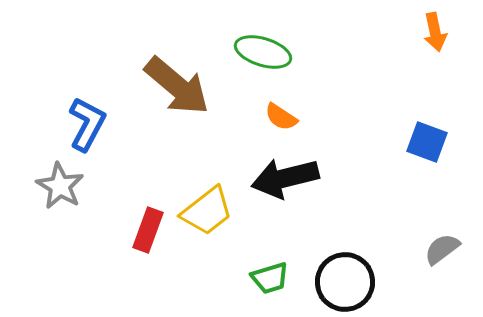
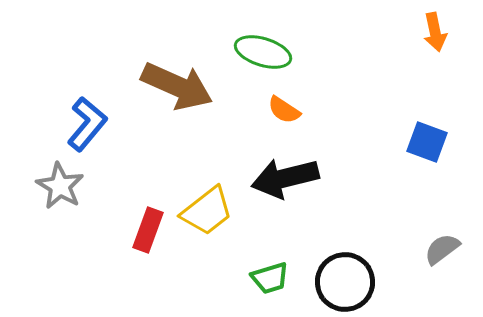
brown arrow: rotated 16 degrees counterclockwise
orange semicircle: moved 3 px right, 7 px up
blue L-shape: rotated 12 degrees clockwise
